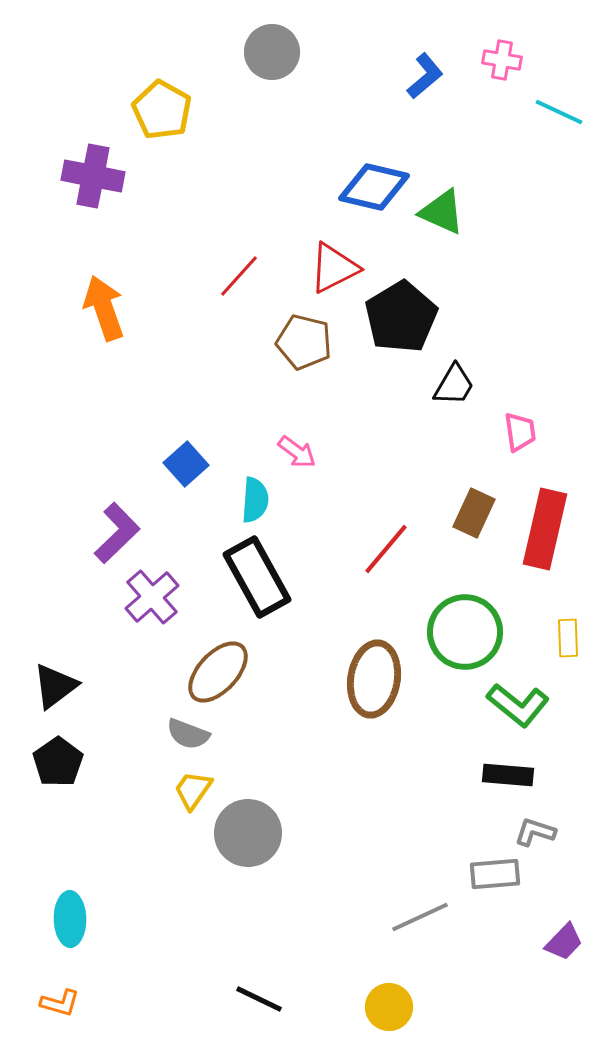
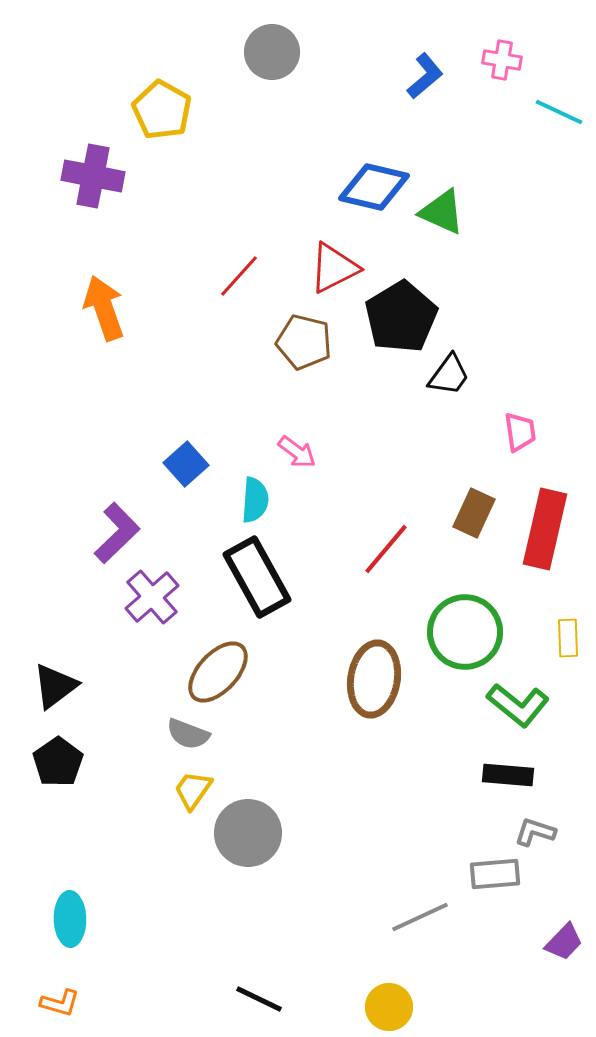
black trapezoid at (454, 385): moved 5 px left, 10 px up; rotated 6 degrees clockwise
